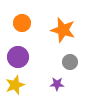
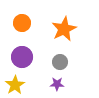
orange star: moved 1 px right, 1 px up; rotated 30 degrees clockwise
purple circle: moved 4 px right
gray circle: moved 10 px left
yellow star: rotated 12 degrees counterclockwise
